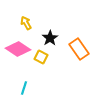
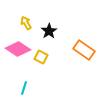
black star: moved 1 px left, 7 px up
orange rectangle: moved 5 px right, 1 px down; rotated 20 degrees counterclockwise
